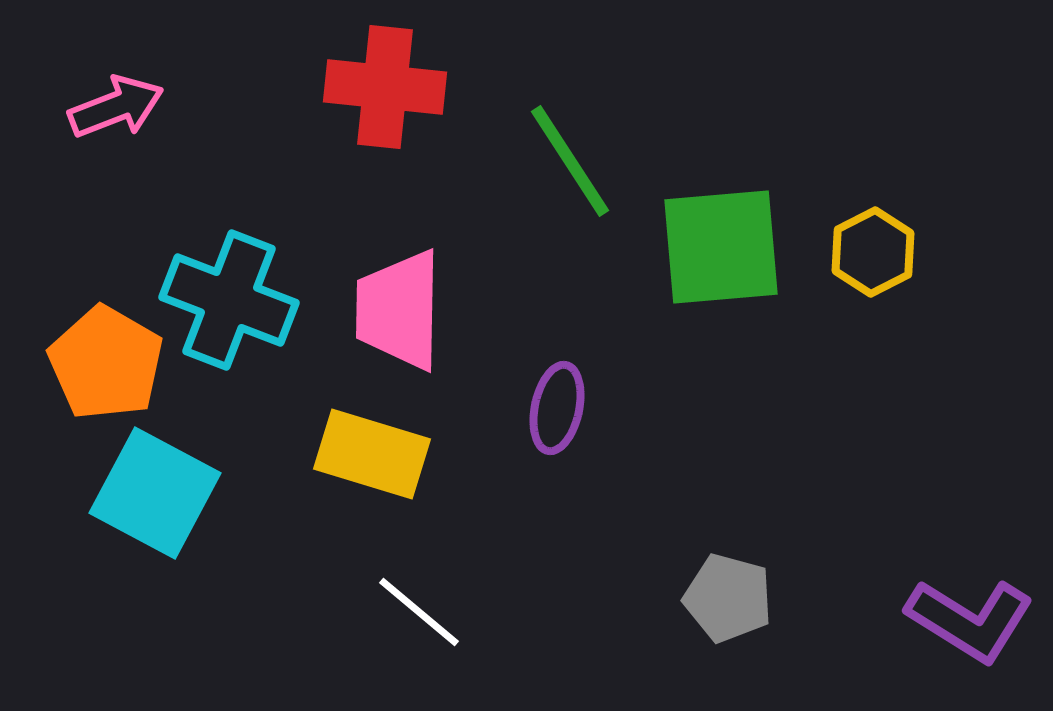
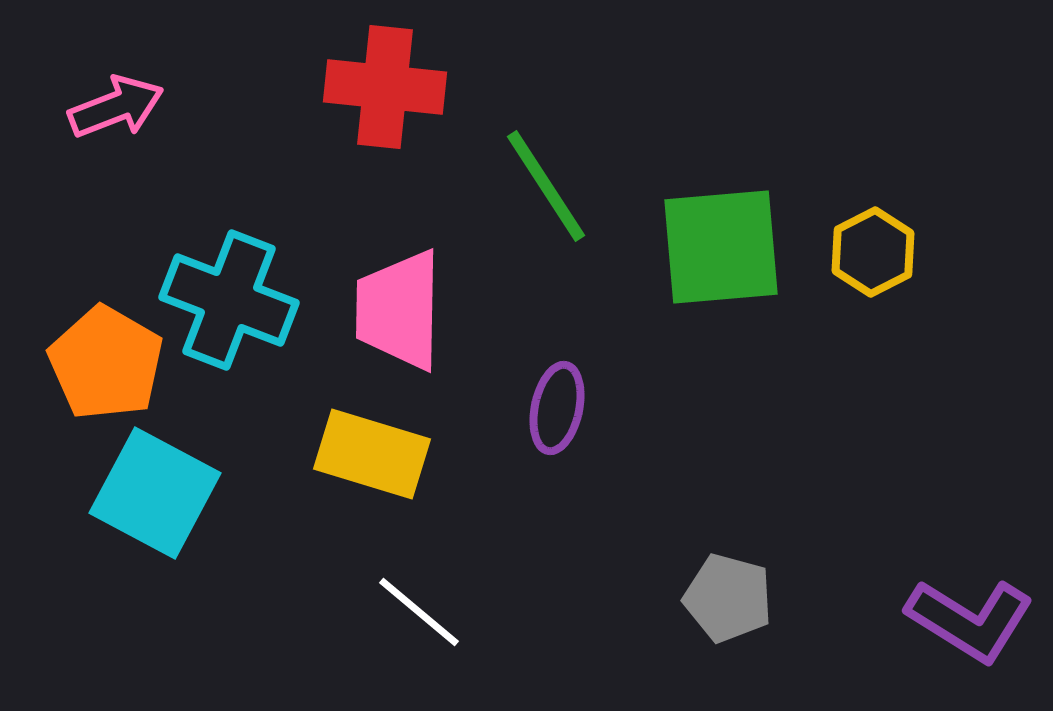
green line: moved 24 px left, 25 px down
